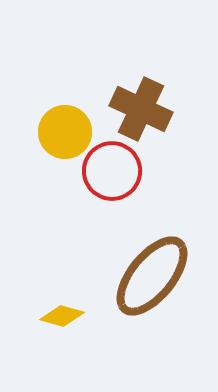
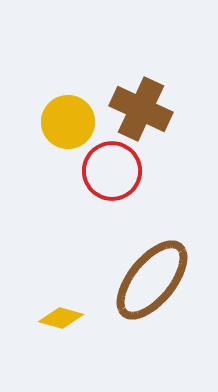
yellow circle: moved 3 px right, 10 px up
brown ellipse: moved 4 px down
yellow diamond: moved 1 px left, 2 px down
